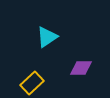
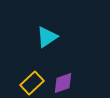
purple diamond: moved 18 px left, 15 px down; rotated 20 degrees counterclockwise
